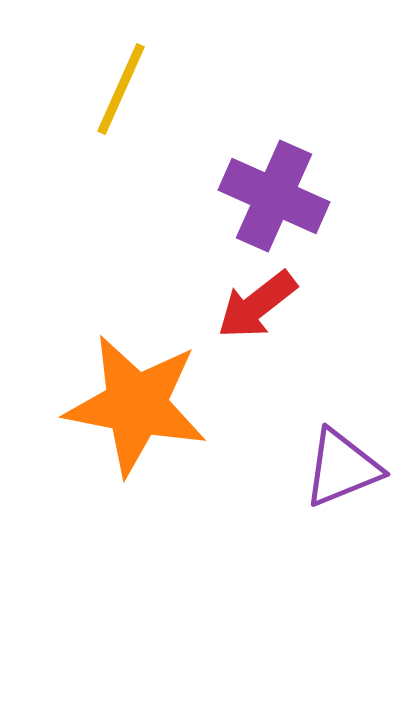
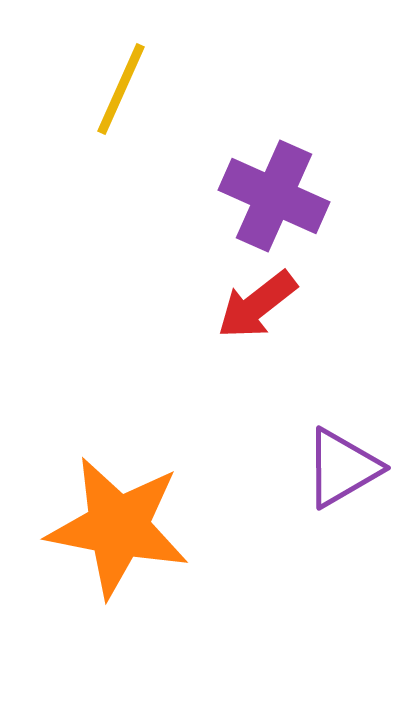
orange star: moved 18 px left, 122 px down
purple triangle: rotated 8 degrees counterclockwise
